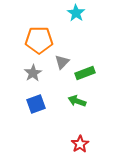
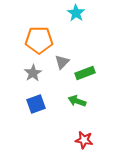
red star: moved 4 px right, 4 px up; rotated 30 degrees counterclockwise
